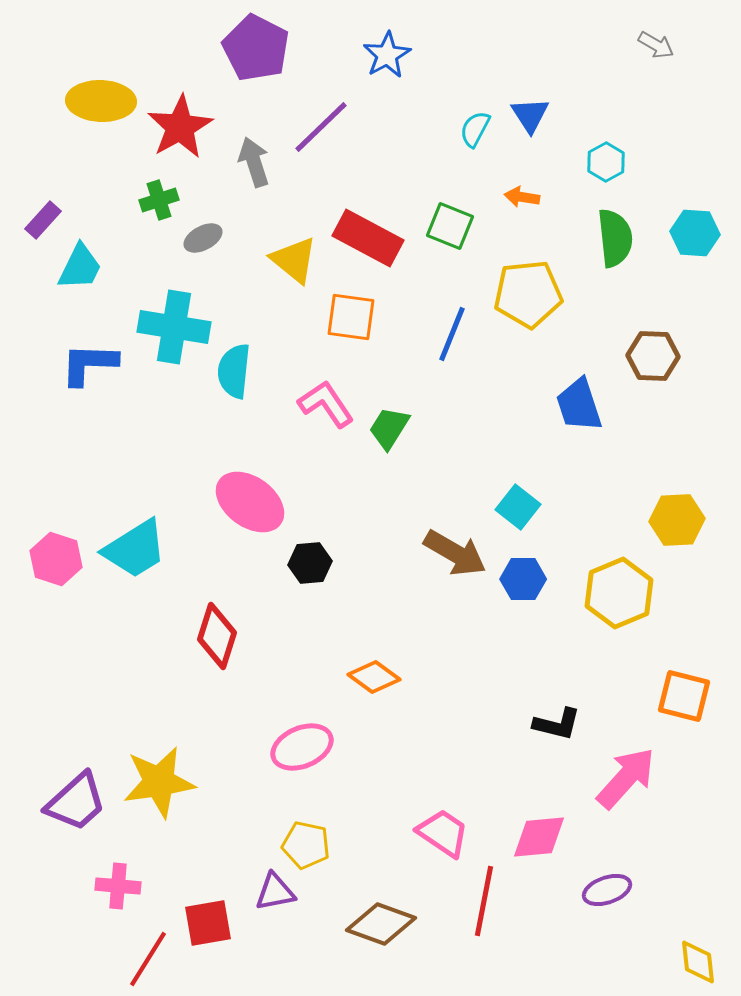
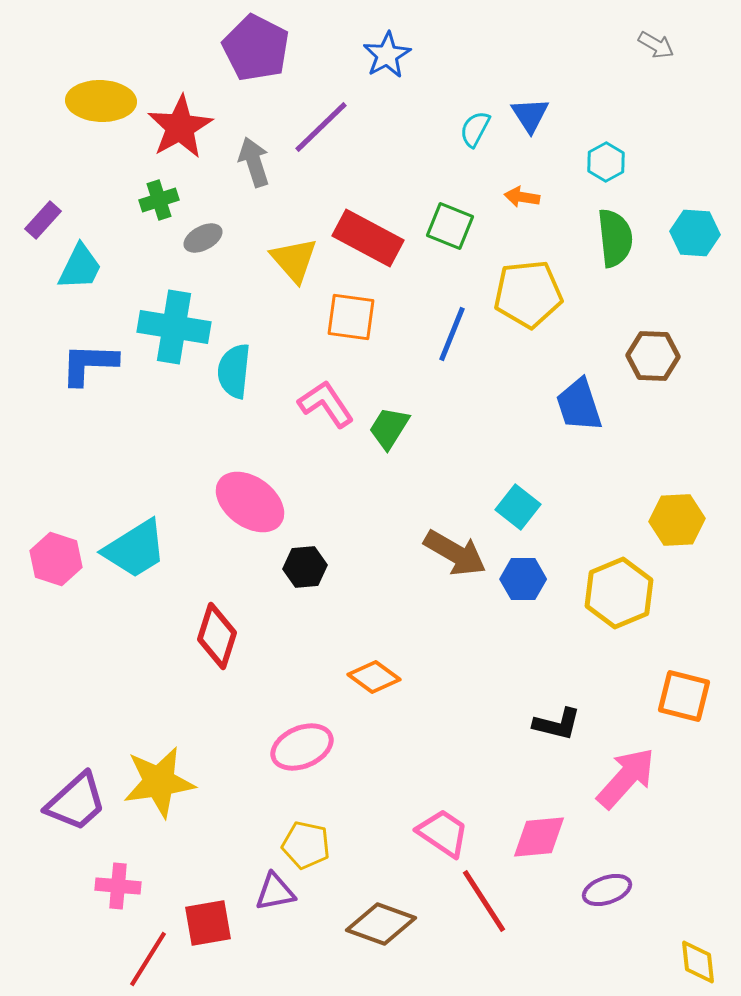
yellow triangle at (294, 260): rotated 10 degrees clockwise
black hexagon at (310, 563): moved 5 px left, 4 px down
red line at (484, 901): rotated 44 degrees counterclockwise
